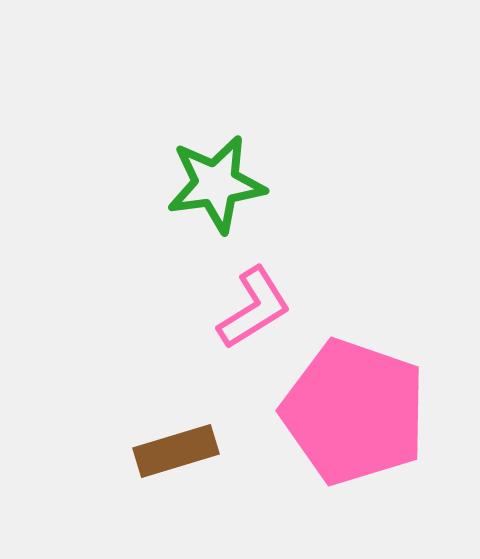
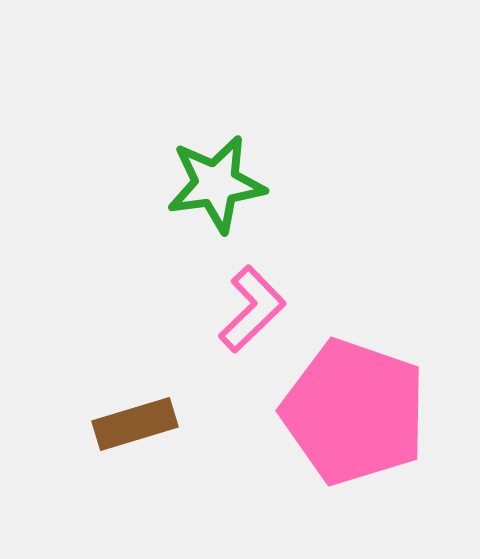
pink L-shape: moved 2 px left, 1 px down; rotated 12 degrees counterclockwise
brown rectangle: moved 41 px left, 27 px up
